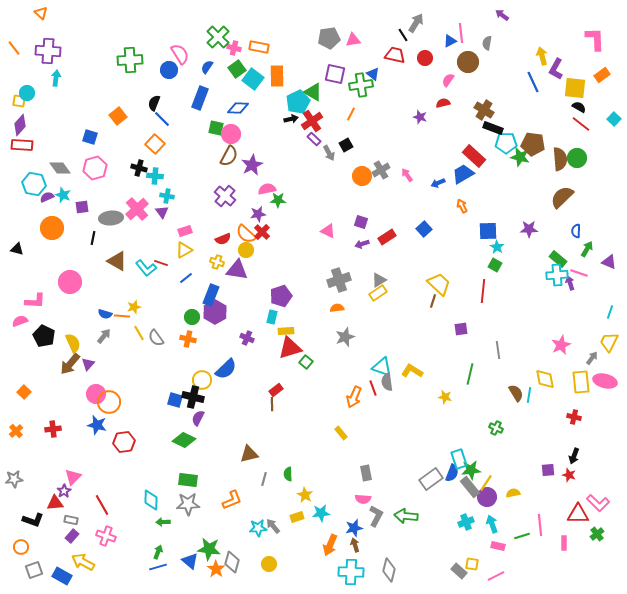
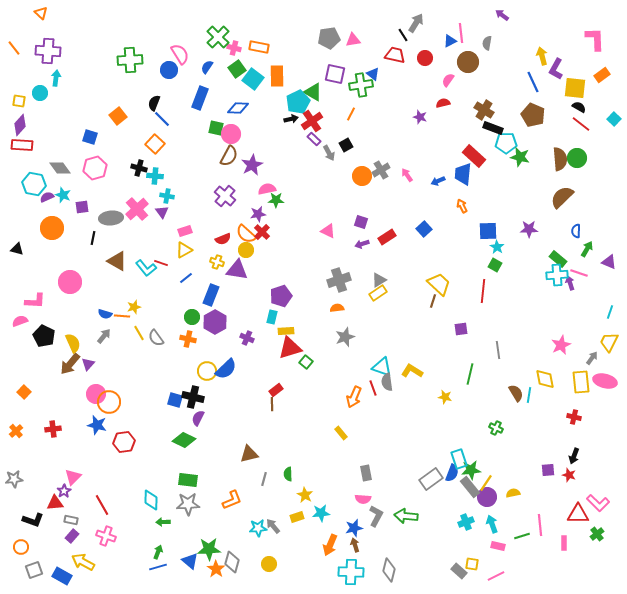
cyan circle at (27, 93): moved 13 px right
brown pentagon at (533, 144): moved 29 px up; rotated 15 degrees clockwise
blue trapezoid at (463, 174): rotated 55 degrees counterclockwise
blue arrow at (438, 183): moved 2 px up
green star at (278, 200): moved 2 px left
purple hexagon at (215, 312): moved 10 px down
yellow circle at (202, 380): moved 5 px right, 9 px up
green star at (209, 549): rotated 10 degrees counterclockwise
